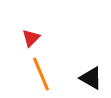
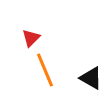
orange line: moved 4 px right, 4 px up
